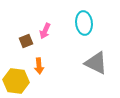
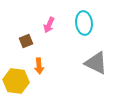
pink arrow: moved 4 px right, 6 px up
